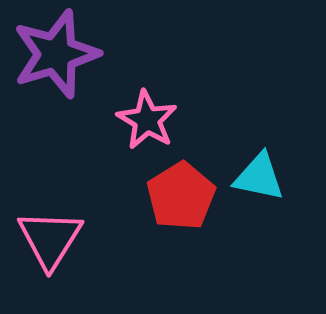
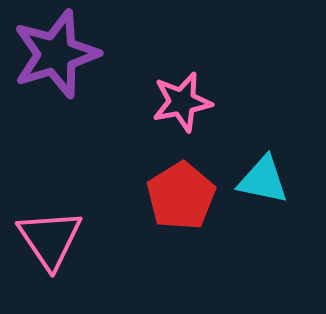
pink star: moved 35 px right, 18 px up; rotated 30 degrees clockwise
cyan triangle: moved 4 px right, 3 px down
pink triangle: rotated 6 degrees counterclockwise
